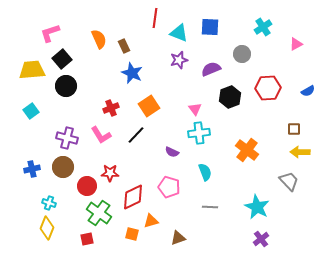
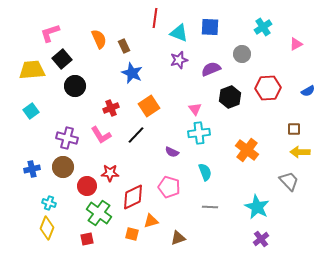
black circle at (66, 86): moved 9 px right
